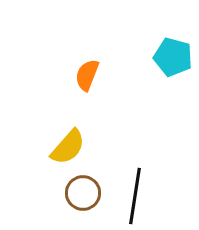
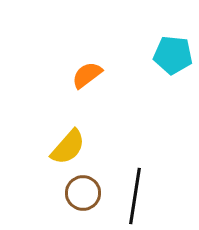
cyan pentagon: moved 2 px up; rotated 9 degrees counterclockwise
orange semicircle: rotated 32 degrees clockwise
